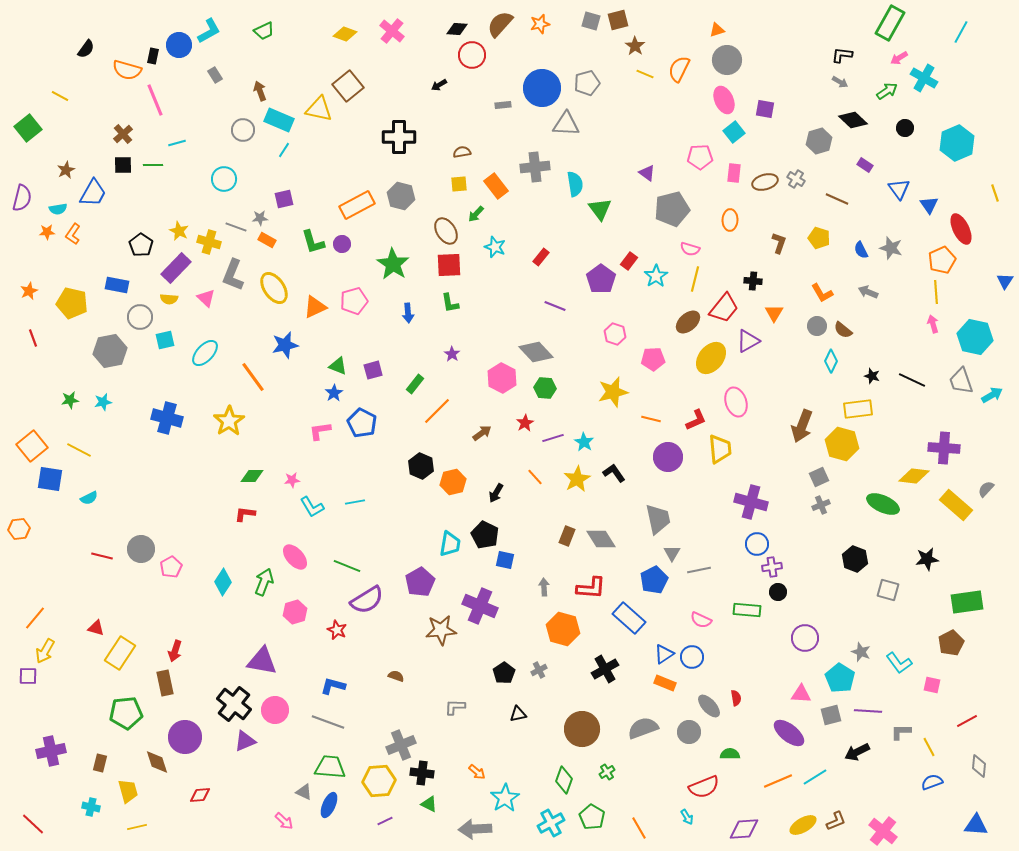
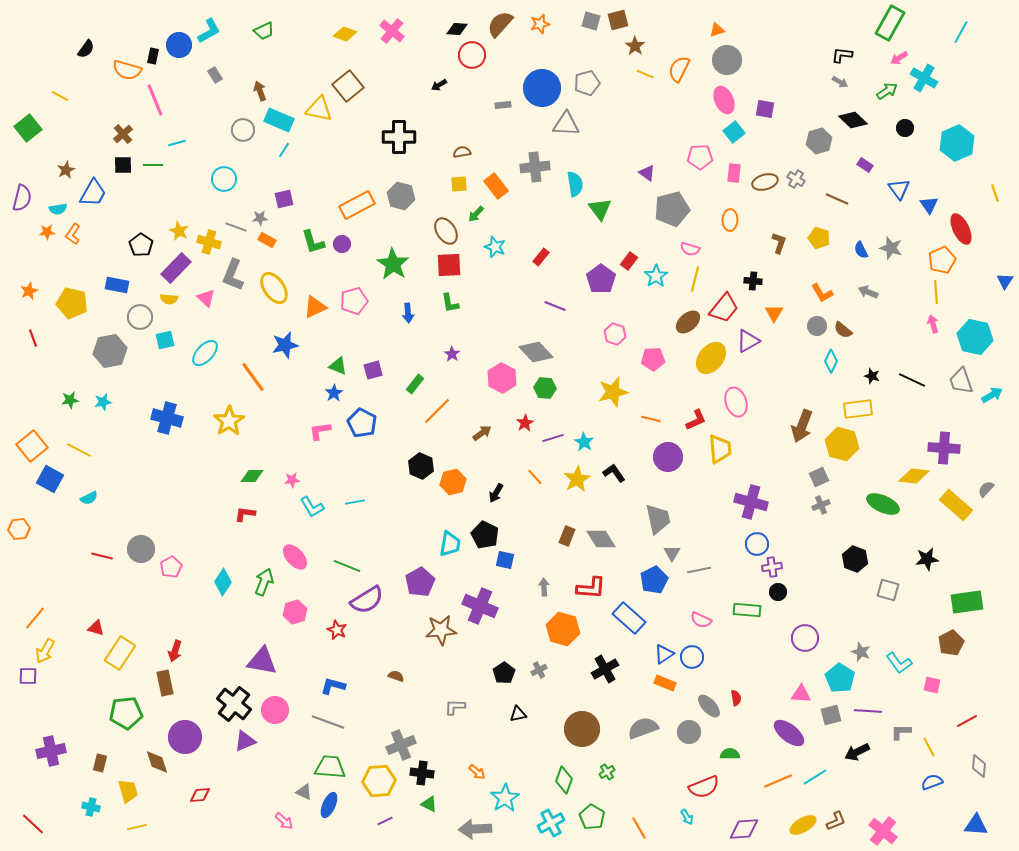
blue square at (50, 479): rotated 20 degrees clockwise
